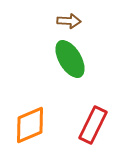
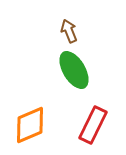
brown arrow: moved 10 px down; rotated 115 degrees counterclockwise
green ellipse: moved 4 px right, 11 px down
